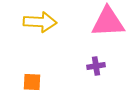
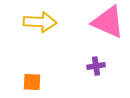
pink triangle: rotated 27 degrees clockwise
